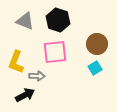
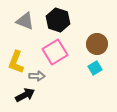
pink square: rotated 25 degrees counterclockwise
